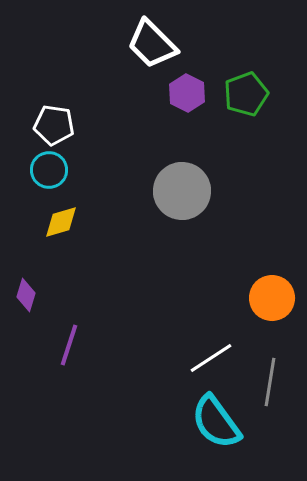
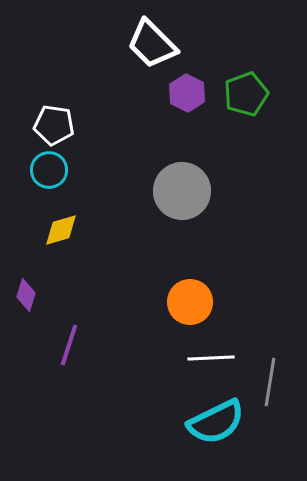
yellow diamond: moved 8 px down
orange circle: moved 82 px left, 4 px down
white line: rotated 30 degrees clockwise
cyan semicircle: rotated 80 degrees counterclockwise
